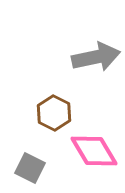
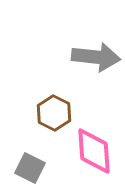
gray arrow: rotated 18 degrees clockwise
pink diamond: rotated 27 degrees clockwise
